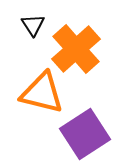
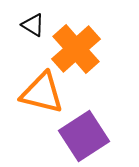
black triangle: rotated 25 degrees counterclockwise
purple square: moved 1 px left, 2 px down
